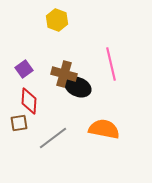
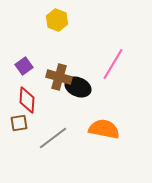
pink line: moved 2 px right; rotated 44 degrees clockwise
purple square: moved 3 px up
brown cross: moved 5 px left, 3 px down
red diamond: moved 2 px left, 1 px up
